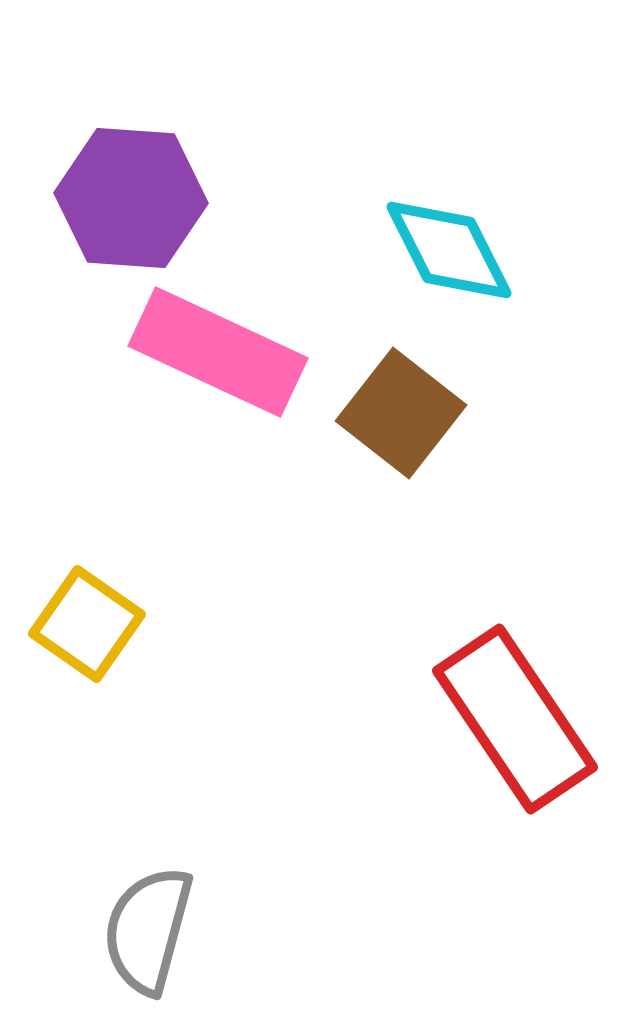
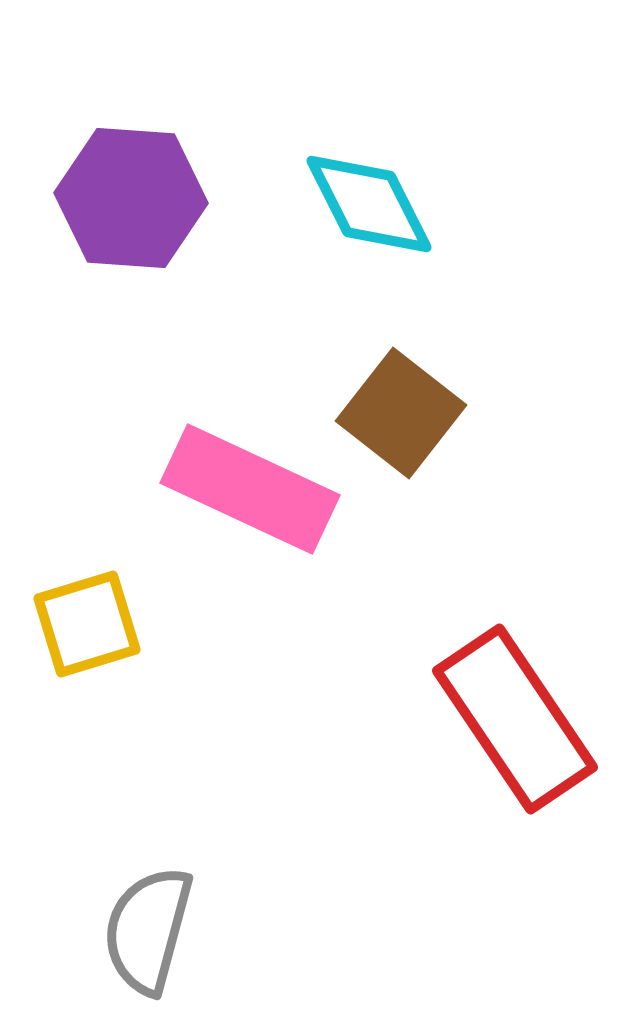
cyan diamond: moved 80 px left, 46 px up
pink rectangle: moved 32 px right, 137 px down
yellow square: rotated 38 degrees clockwise
